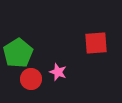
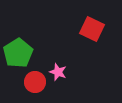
red square: moved 4 px left, 14 px up; rotated 30 degrees clockwise
red circle: moved 4 px right, 3 px down
